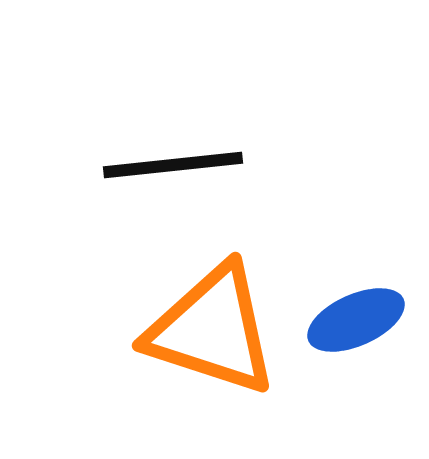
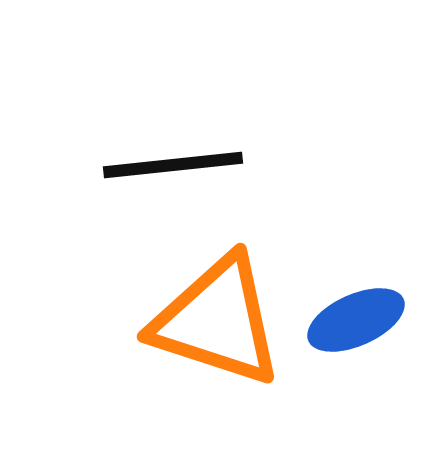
orange triangle: moved 5 px right, 9 px up
